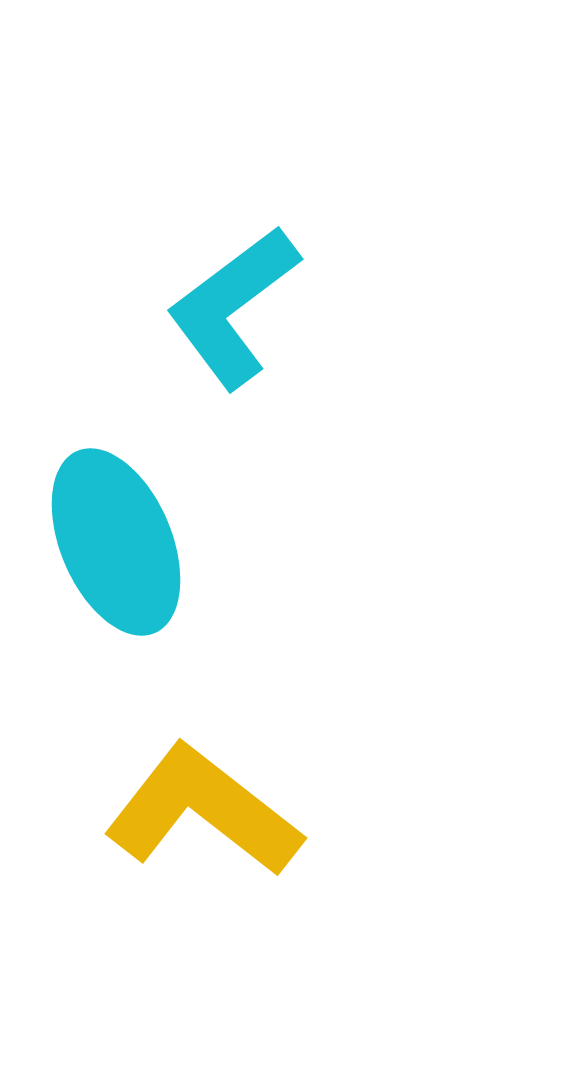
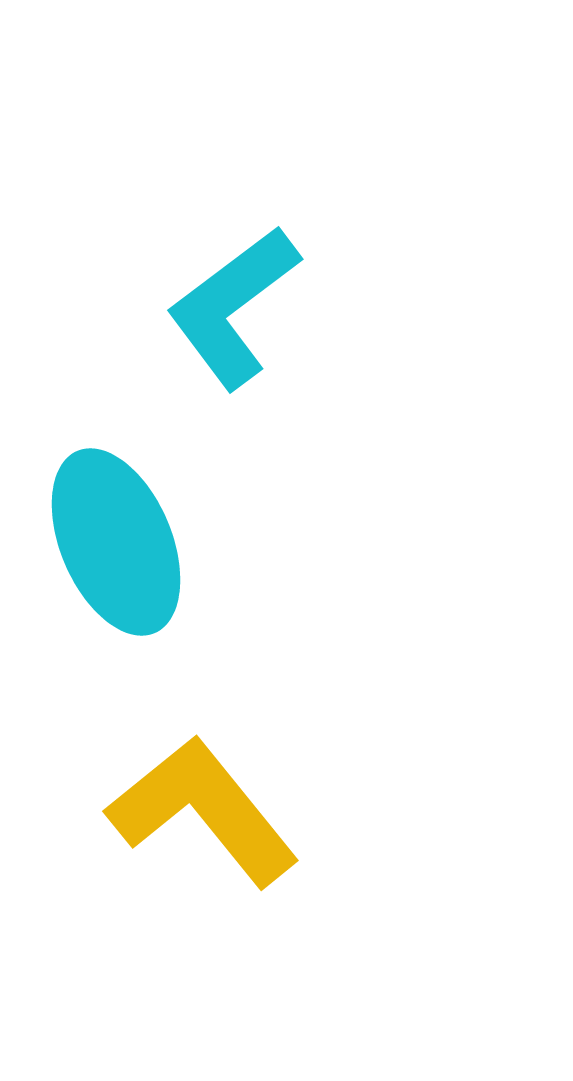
yellow L-shape: rotated 13 degrees clockwise
